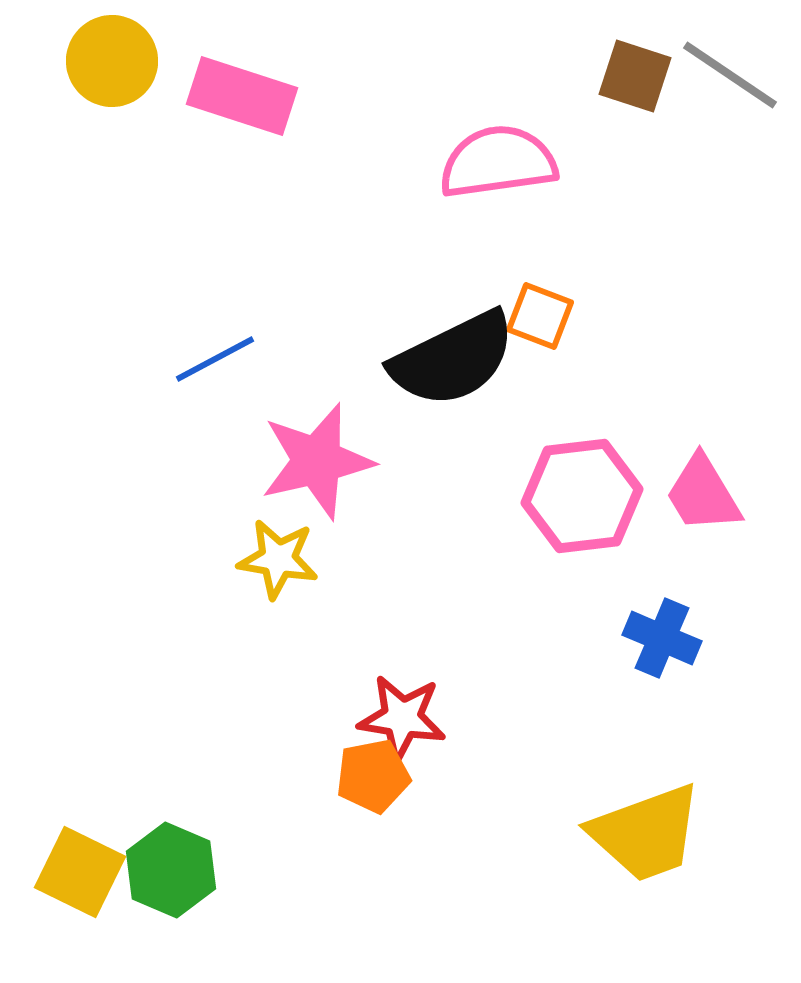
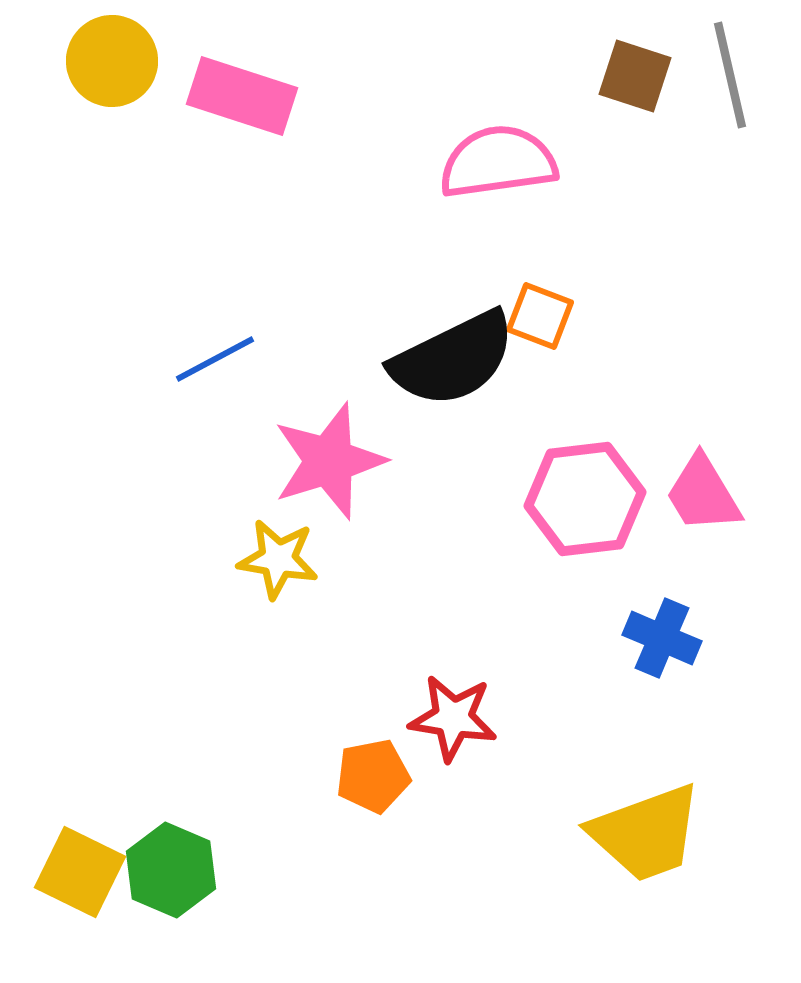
gray line: rotated 43 degrees clockwise
pink star: moved 12 px right; rotated 4 degrees counterclockwise
pink hexagon: moved 3 px right, 3 px down
red star: moved 51 px right
